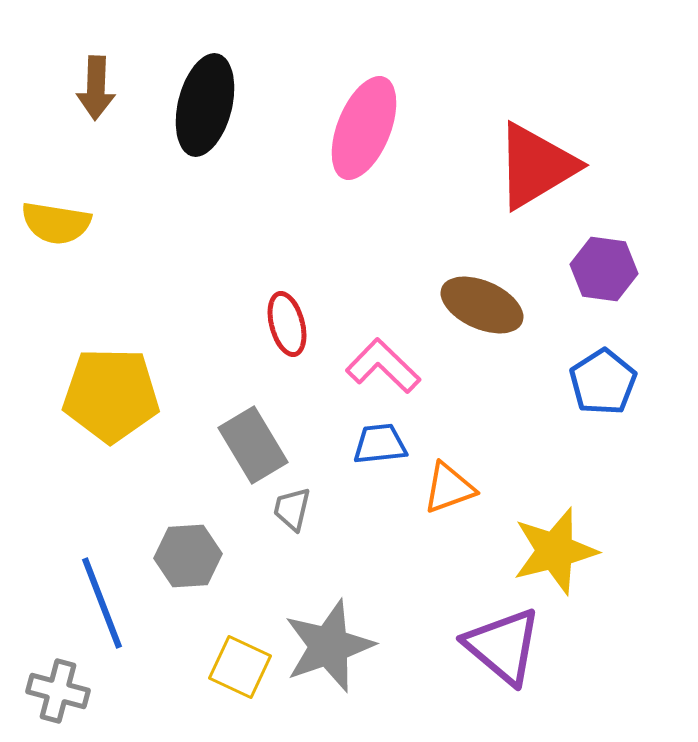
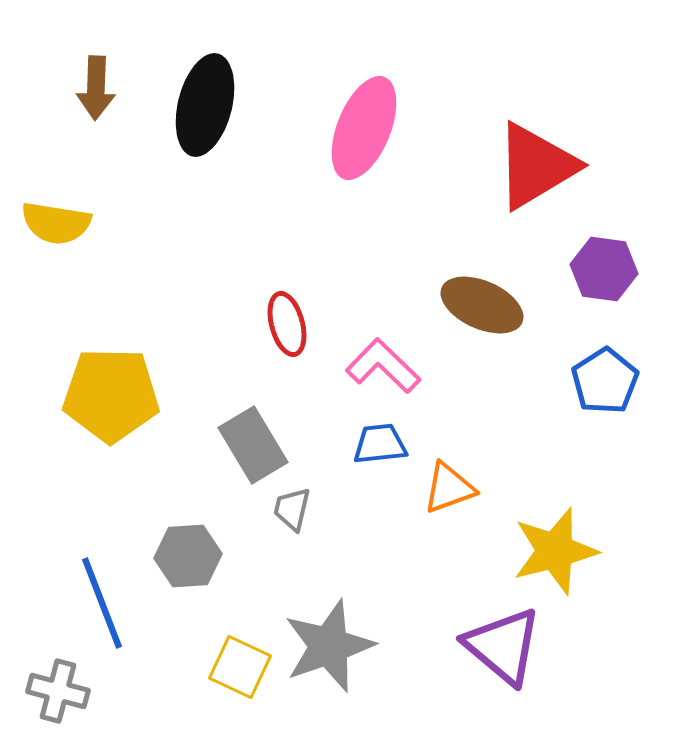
blue pentagon: moved 2 px right, 1 px up
